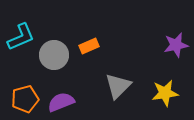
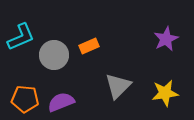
purple star: moved 10 px left, 6 px up; rotated 15 degrees counterclockwise
orange pentagon: rotated 20 degrees clockwise
